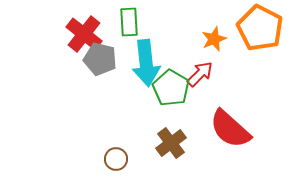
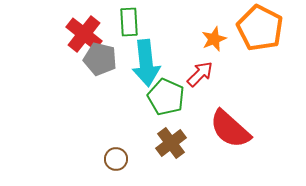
green pentagon: moved 5 px left, 9 px down; rotated 6 degrees counterclockwise
